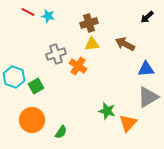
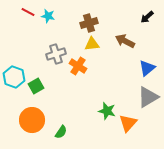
brown arrow: moved 3 px up
blue triangle: moved 1 px right, 1 px up; rotated 36 degrees counterclockwise
